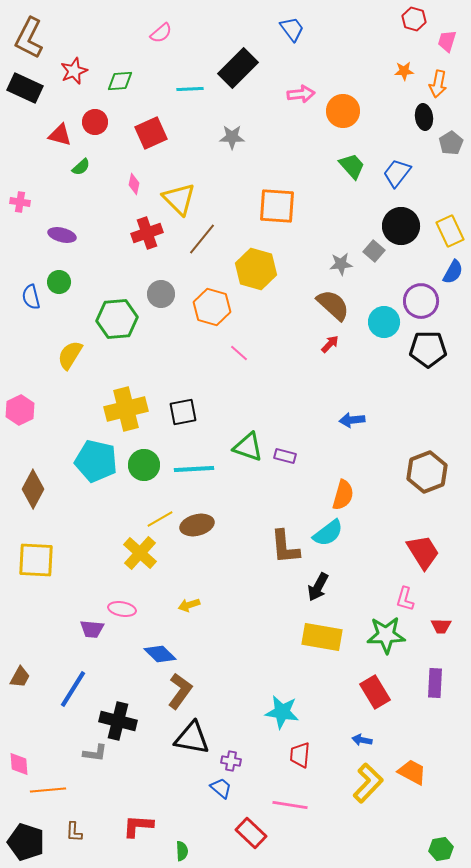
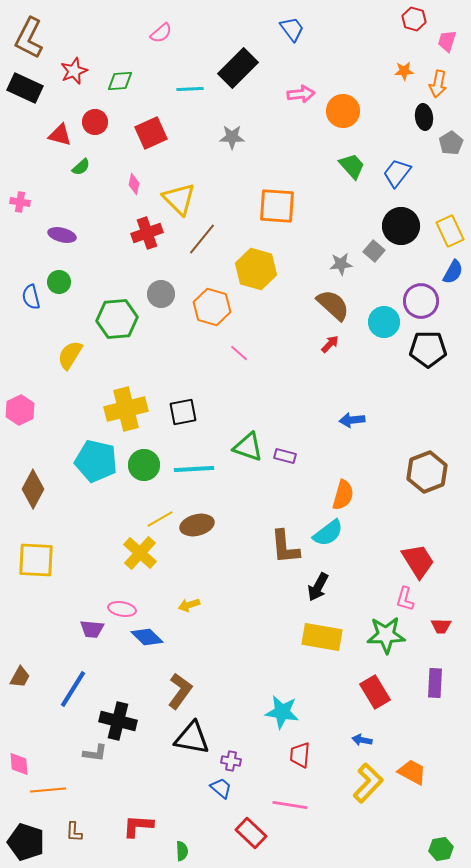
red trapezoid at (423, 552): moved 5 px left, 9 px down
blue diamond at (160, 654): moved 13 px left, 17 px up
